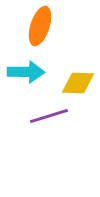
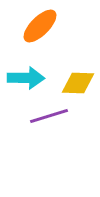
orange ellipse: rotated 27 degrees clockwise
cyan arrow: moved 6 px down
